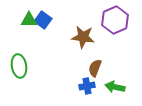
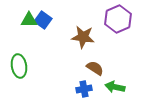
purple hexagon: moved 3 px right, 1 px up
brown semicircle: rotated 102 degrees clockwise
blue cross: moved 3 px left, 3 px down
